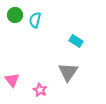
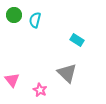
green circle: moved 1 px left
cyan rectangle: moved 1 px right, 1 px up
gray triangle: moved 1 px left, 1 px down; rotated 20 degrees counterclockwise
